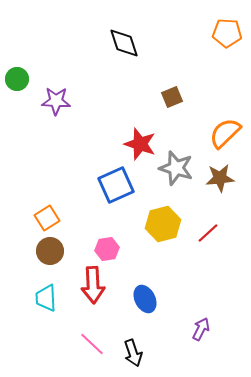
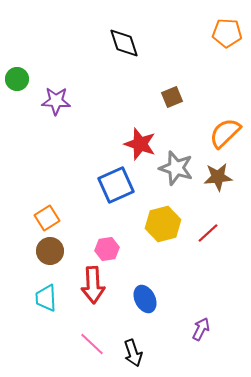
brown star: moved 2 px left, 1 px up
